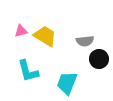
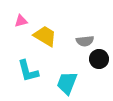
pink triangle: moved 10 px up
